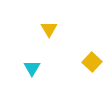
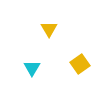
yellow square: moved 12 px left, 2 px down; rotated 12 degrees clockwise
